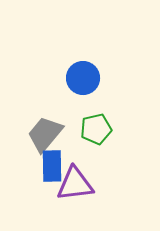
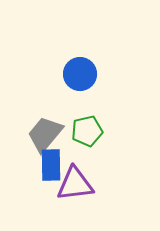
blue circle: moved 3 px left, 4 px up
green pentagon: moved 9 px left, 2 px down
blue rectangle: moved 1 px left, 1 px up
